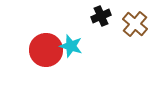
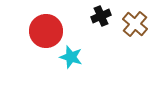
cyan star: moved 11 px down
red circle: moved 19 px up
